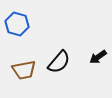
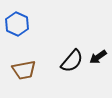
blue hexagon: rotated 10 degrees clockwise
black semicircle: moved 13 px right, 1 px up
